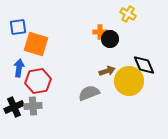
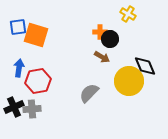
orange square: moved 9 px up
black diamond: moved 1 px right, 1 px down
brown arrow: moved 5 px left, 14 px up; rotated 49 degrees clockwise
gray semicircle: rotated 25 degrees counterclockwise
gray cross: moved 1 px left, 3 px down
